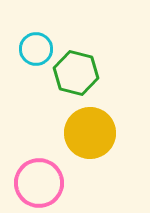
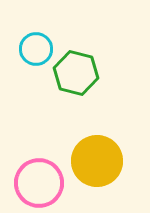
yellow circle: moved 7 px right, 28 px down
